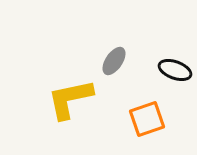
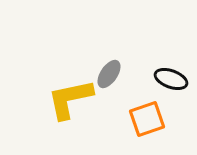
gray ellipse: moved 5 px left, 13 px down
black ellipse: moved 4 px left, 9 px down
